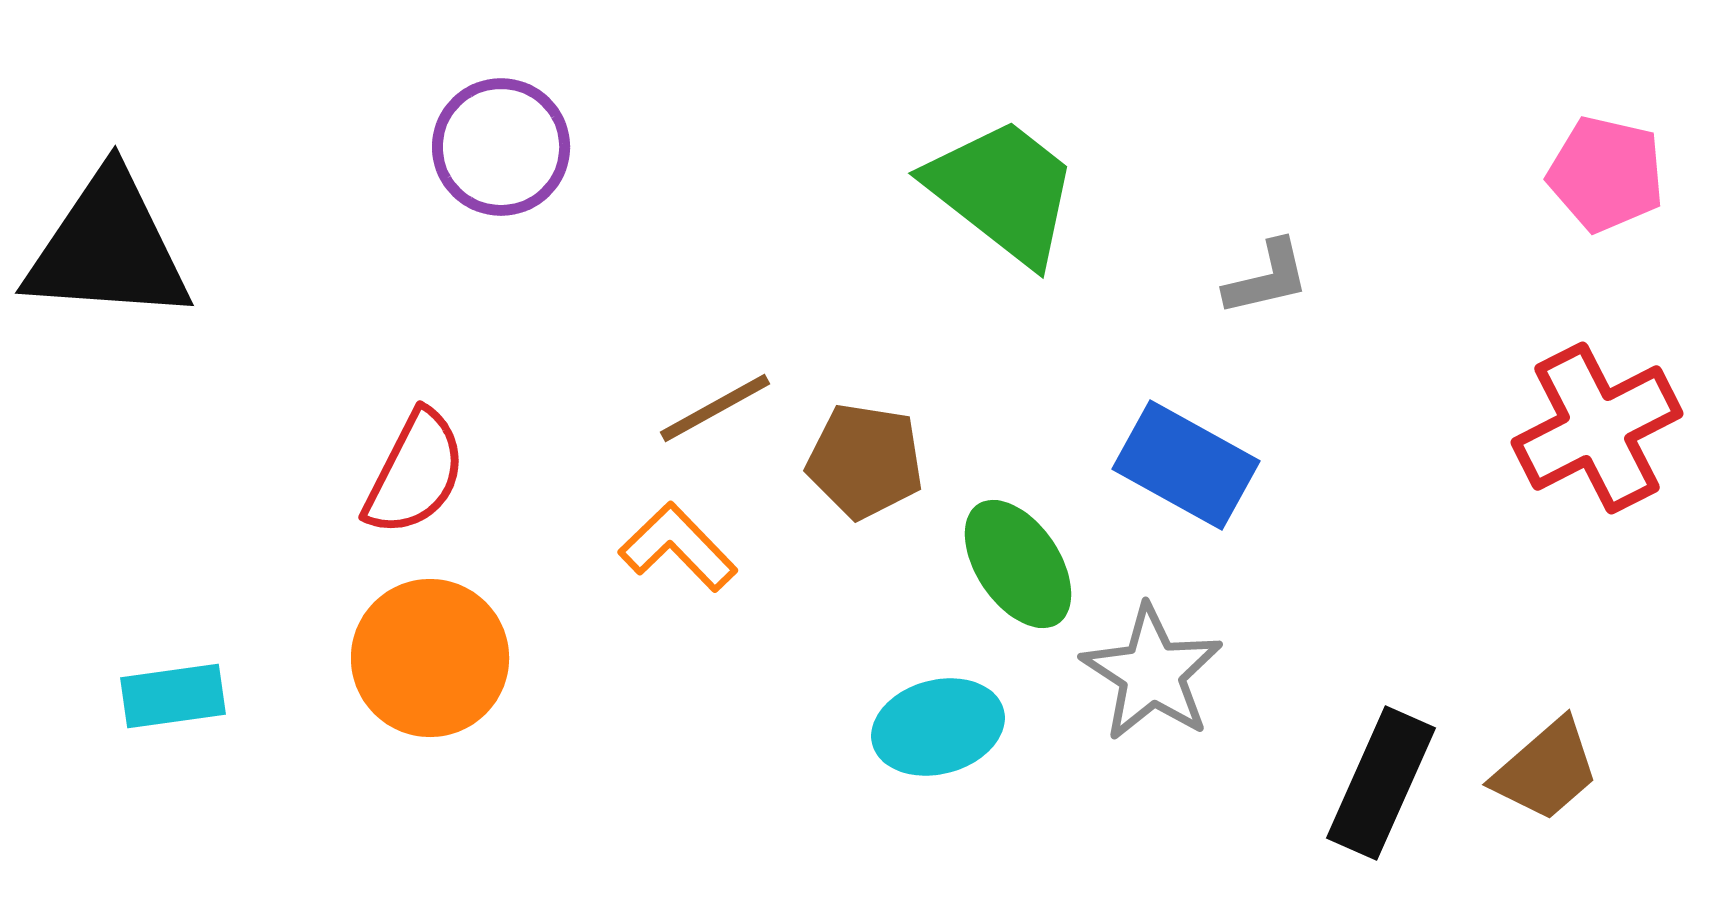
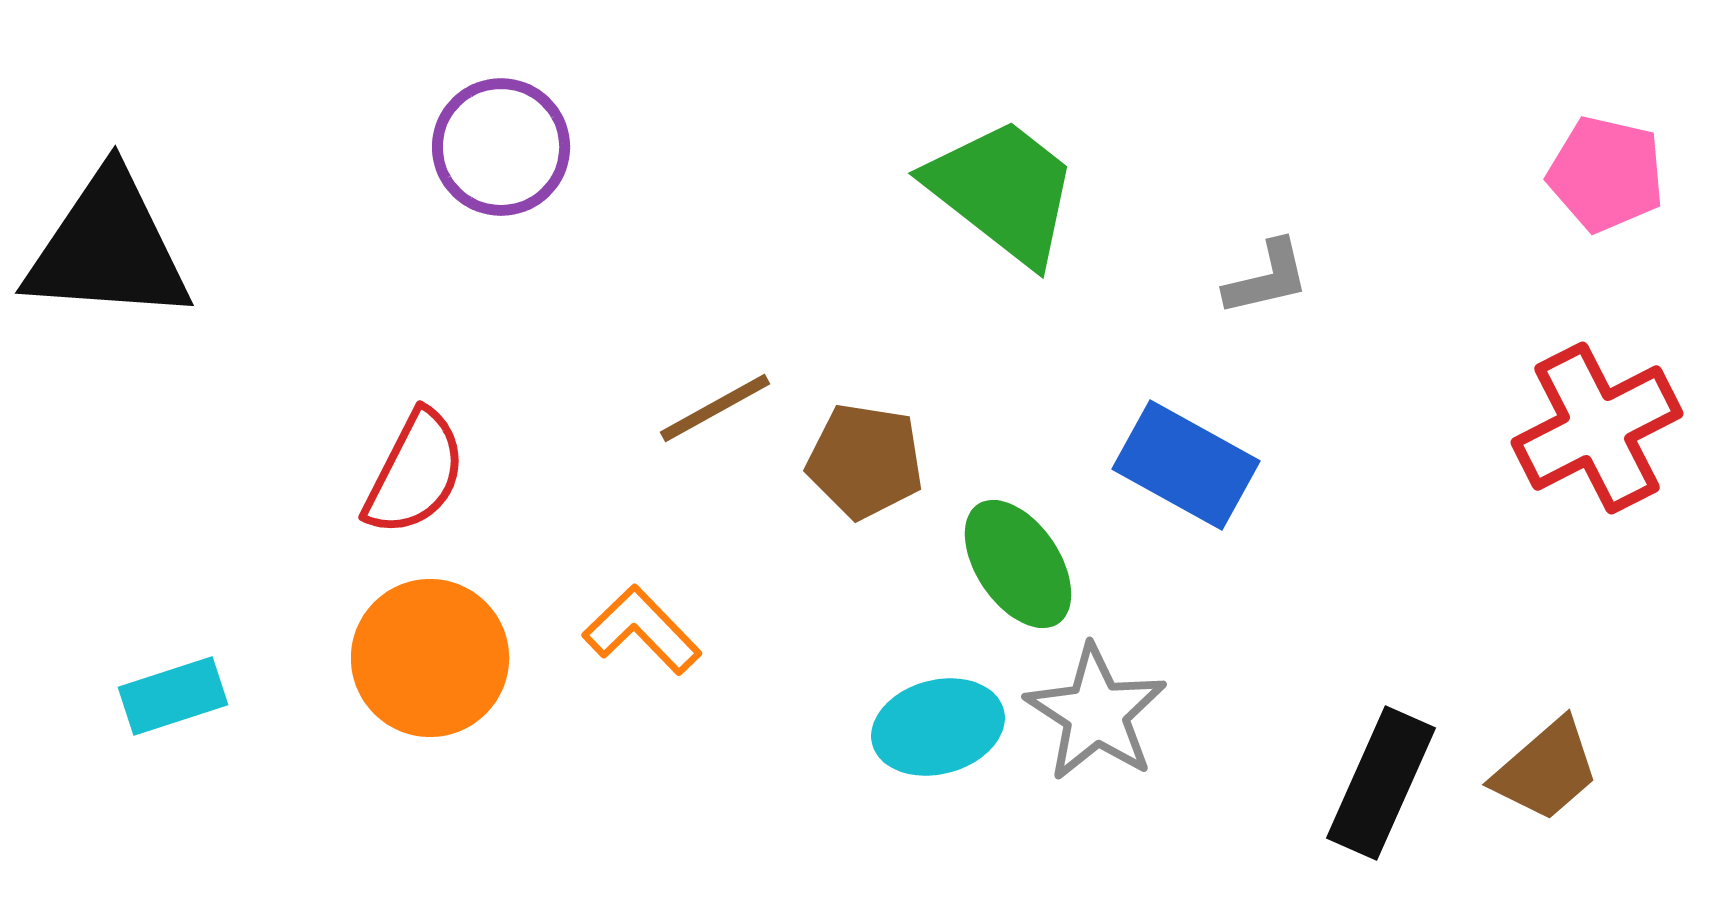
orange L-shape: moved 36 px left, 83 px down
gray star: moved 56 px left, 40 px down
cyan rectangle: rotated 10 degrees counterclockwise
